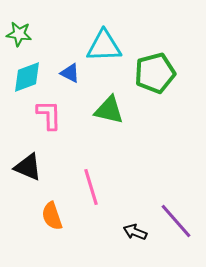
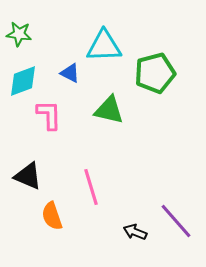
cyan diamond: moved 4 px left, 4 px down
black triangle: moved 9 px down
